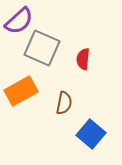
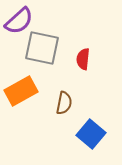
gray square: rotated 12 degrees counterclockwise
